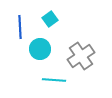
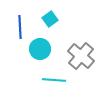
gray cross: rotated 16 degrees counterclockwise
